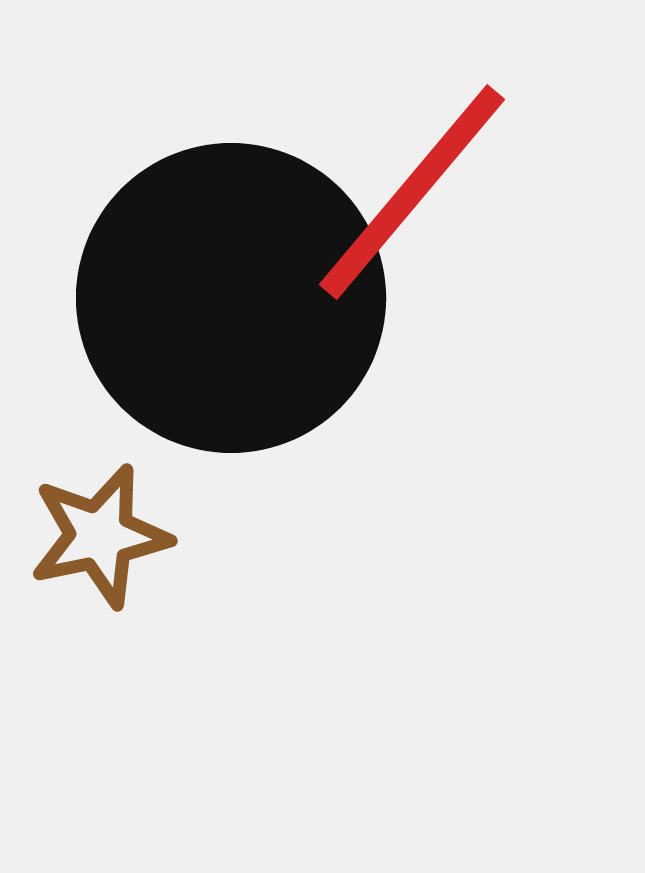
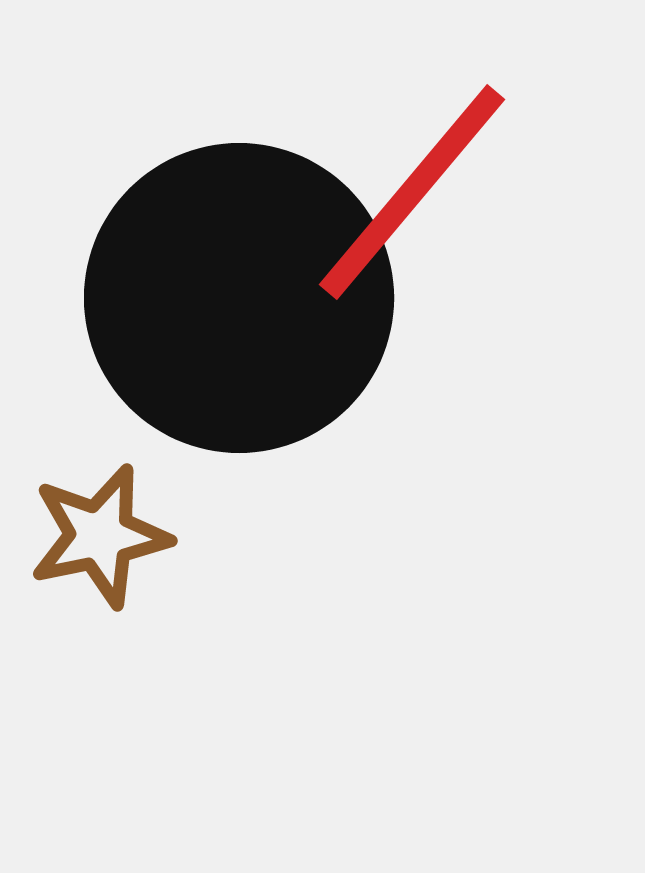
black circle: moved 8 px right
